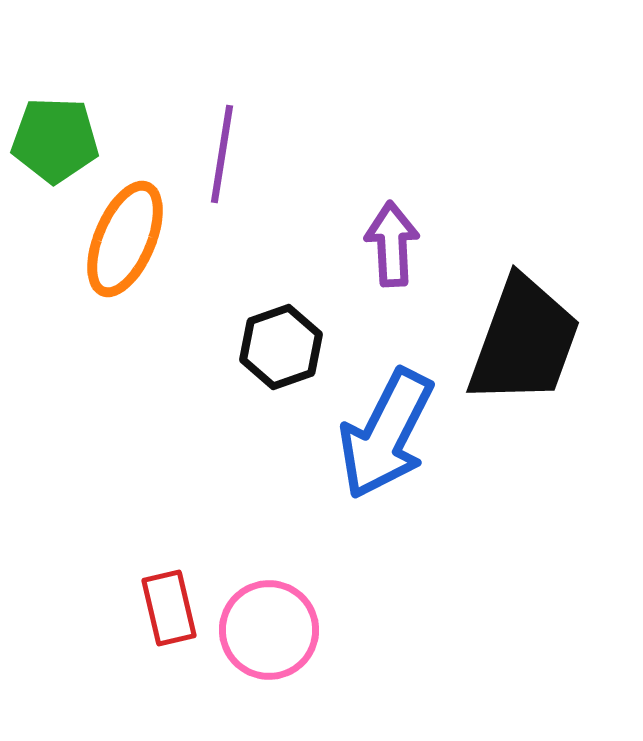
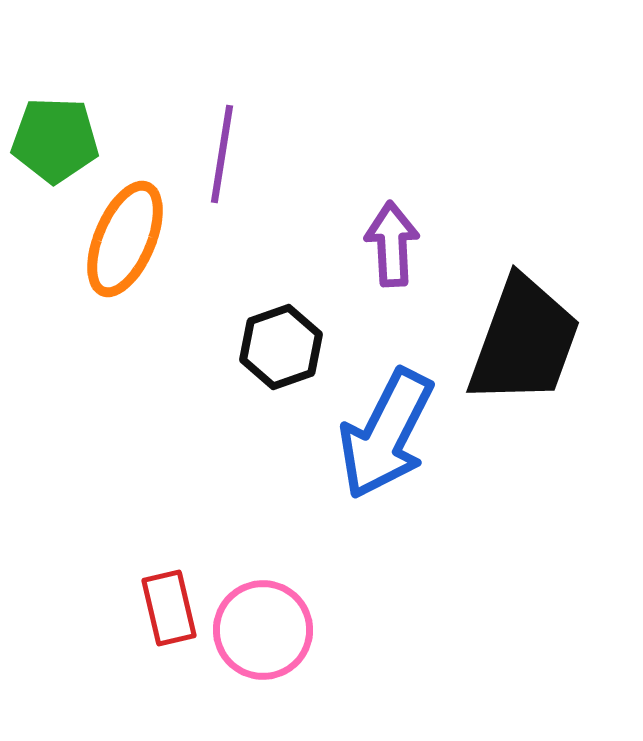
pink circle: moved 6 px left
